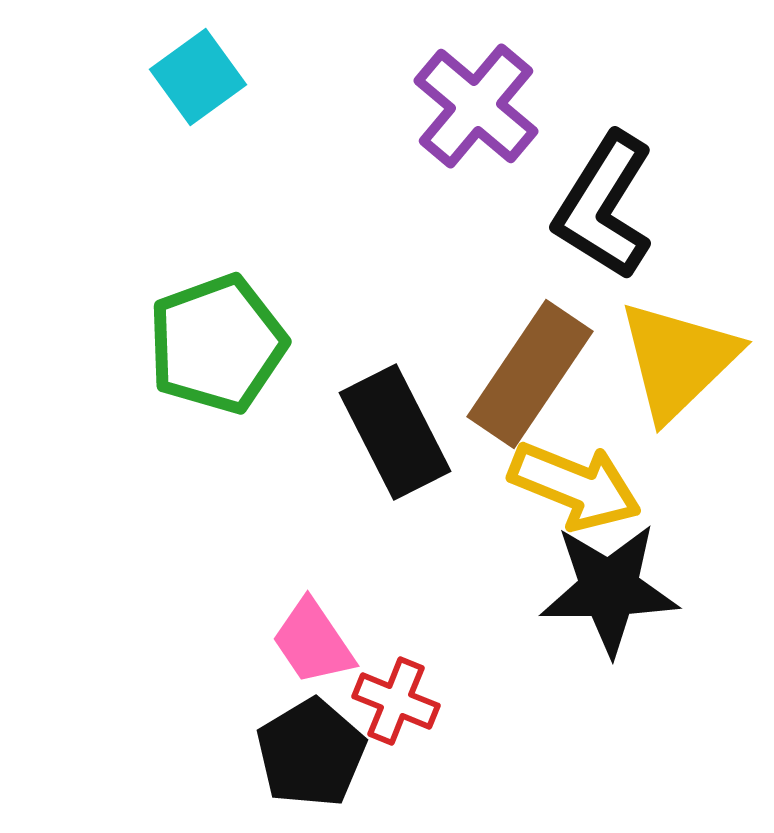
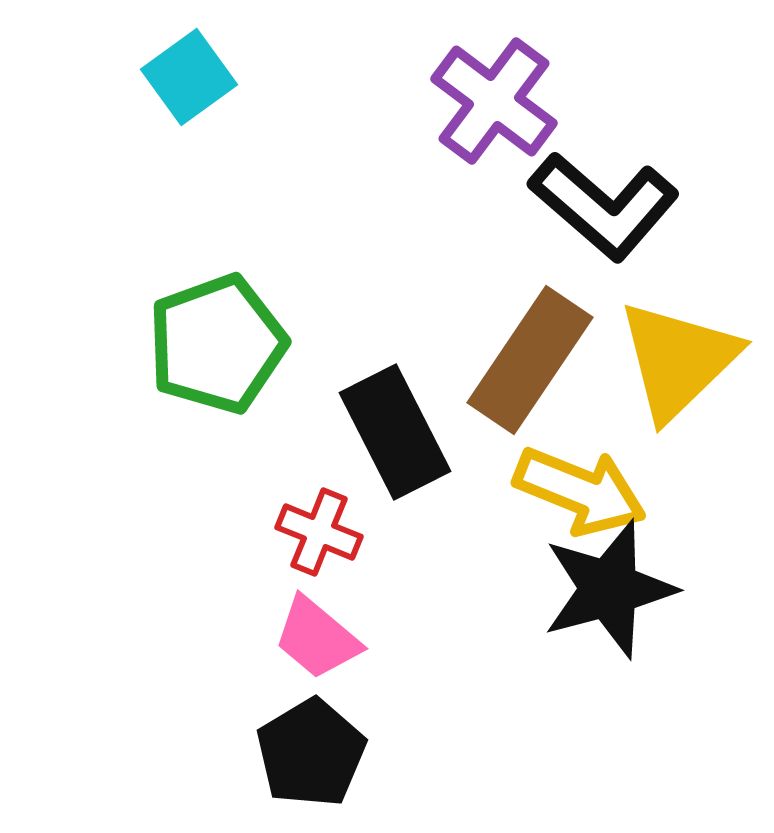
cyan square: moved 9 px left
purple cross: moved 18 px right, 5 px up; rotated 3 degrees counterclockwise
black L-shape: rotated 81 degrees counterclockwise
brown rectangle: moved 14 px up
yellow arrow: moved 5 px right, 5 px down
black star: rotated 14 degrees counterclockwise
pink trapezoid: moved 4 px right, 4 px up; rotated 16 degrees counterclockwise
red cross: moved 77 px left, 169 px up
